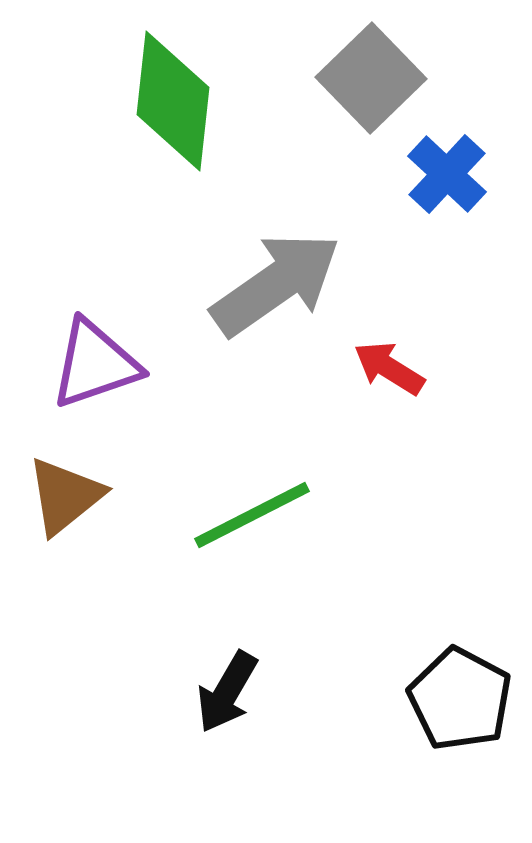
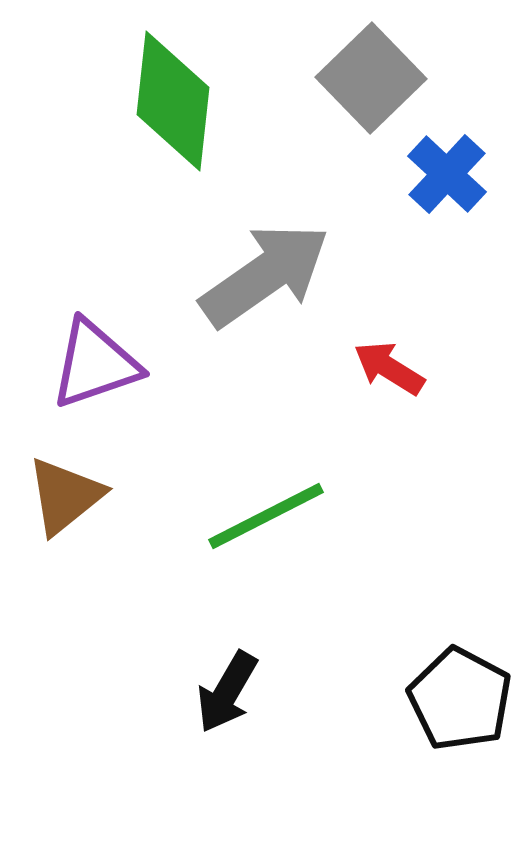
gray arrow: moved 11 px left, 9 px up
green line: moved 14 px right, 1 px down
